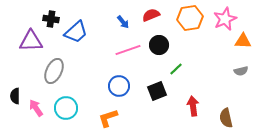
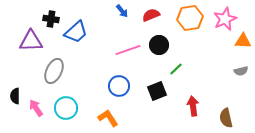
blue arrow: moved 1 px left, 11 px up
orange L-shape: rotated 75 degrees clockwise
